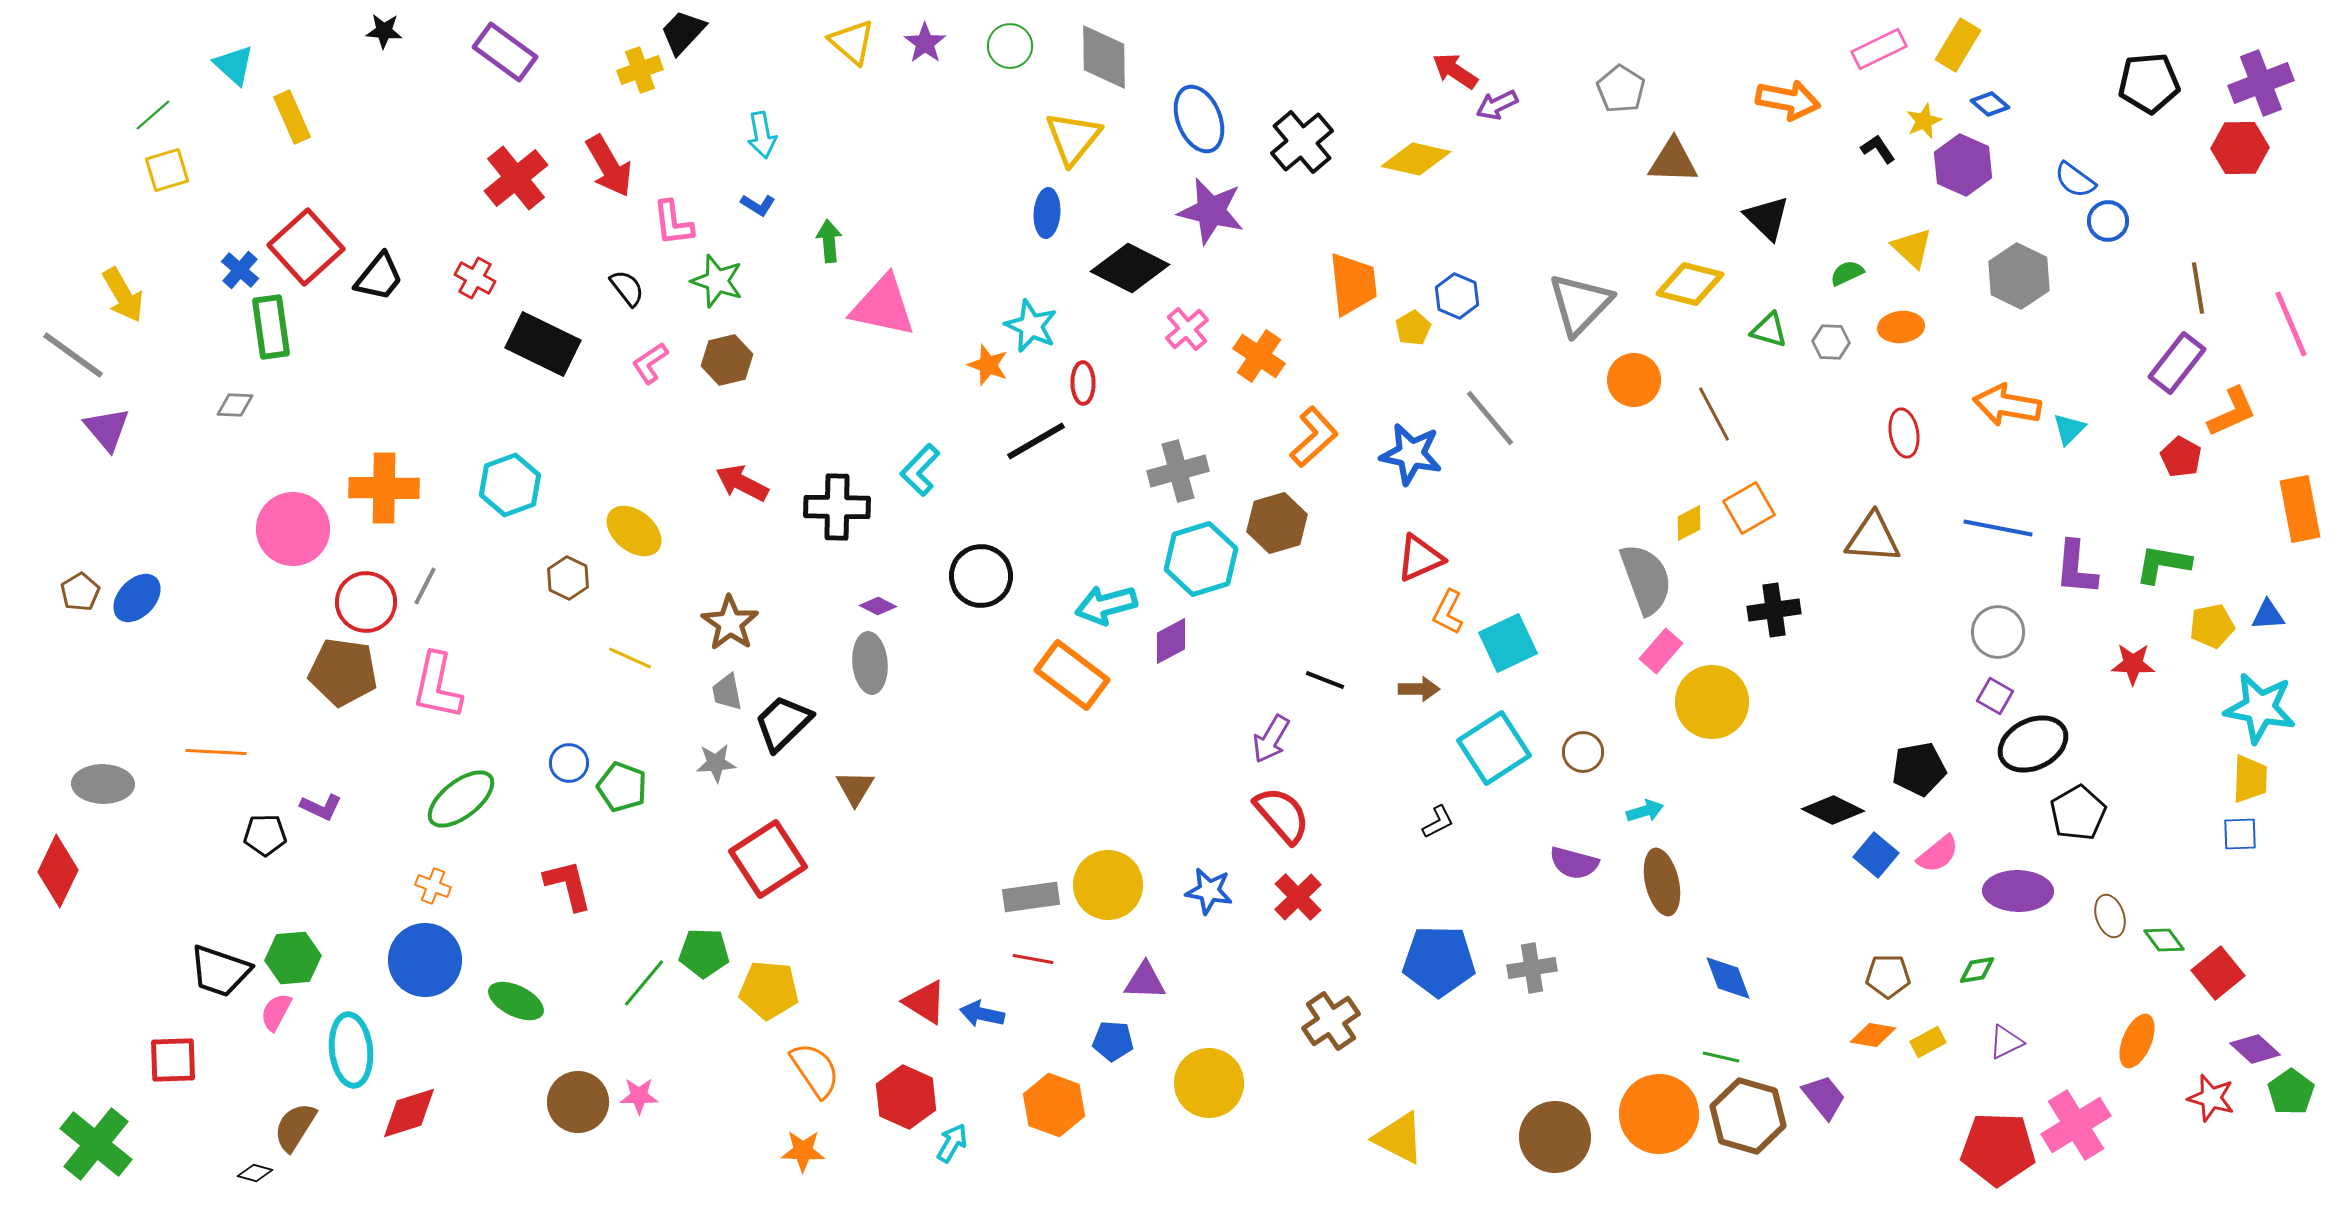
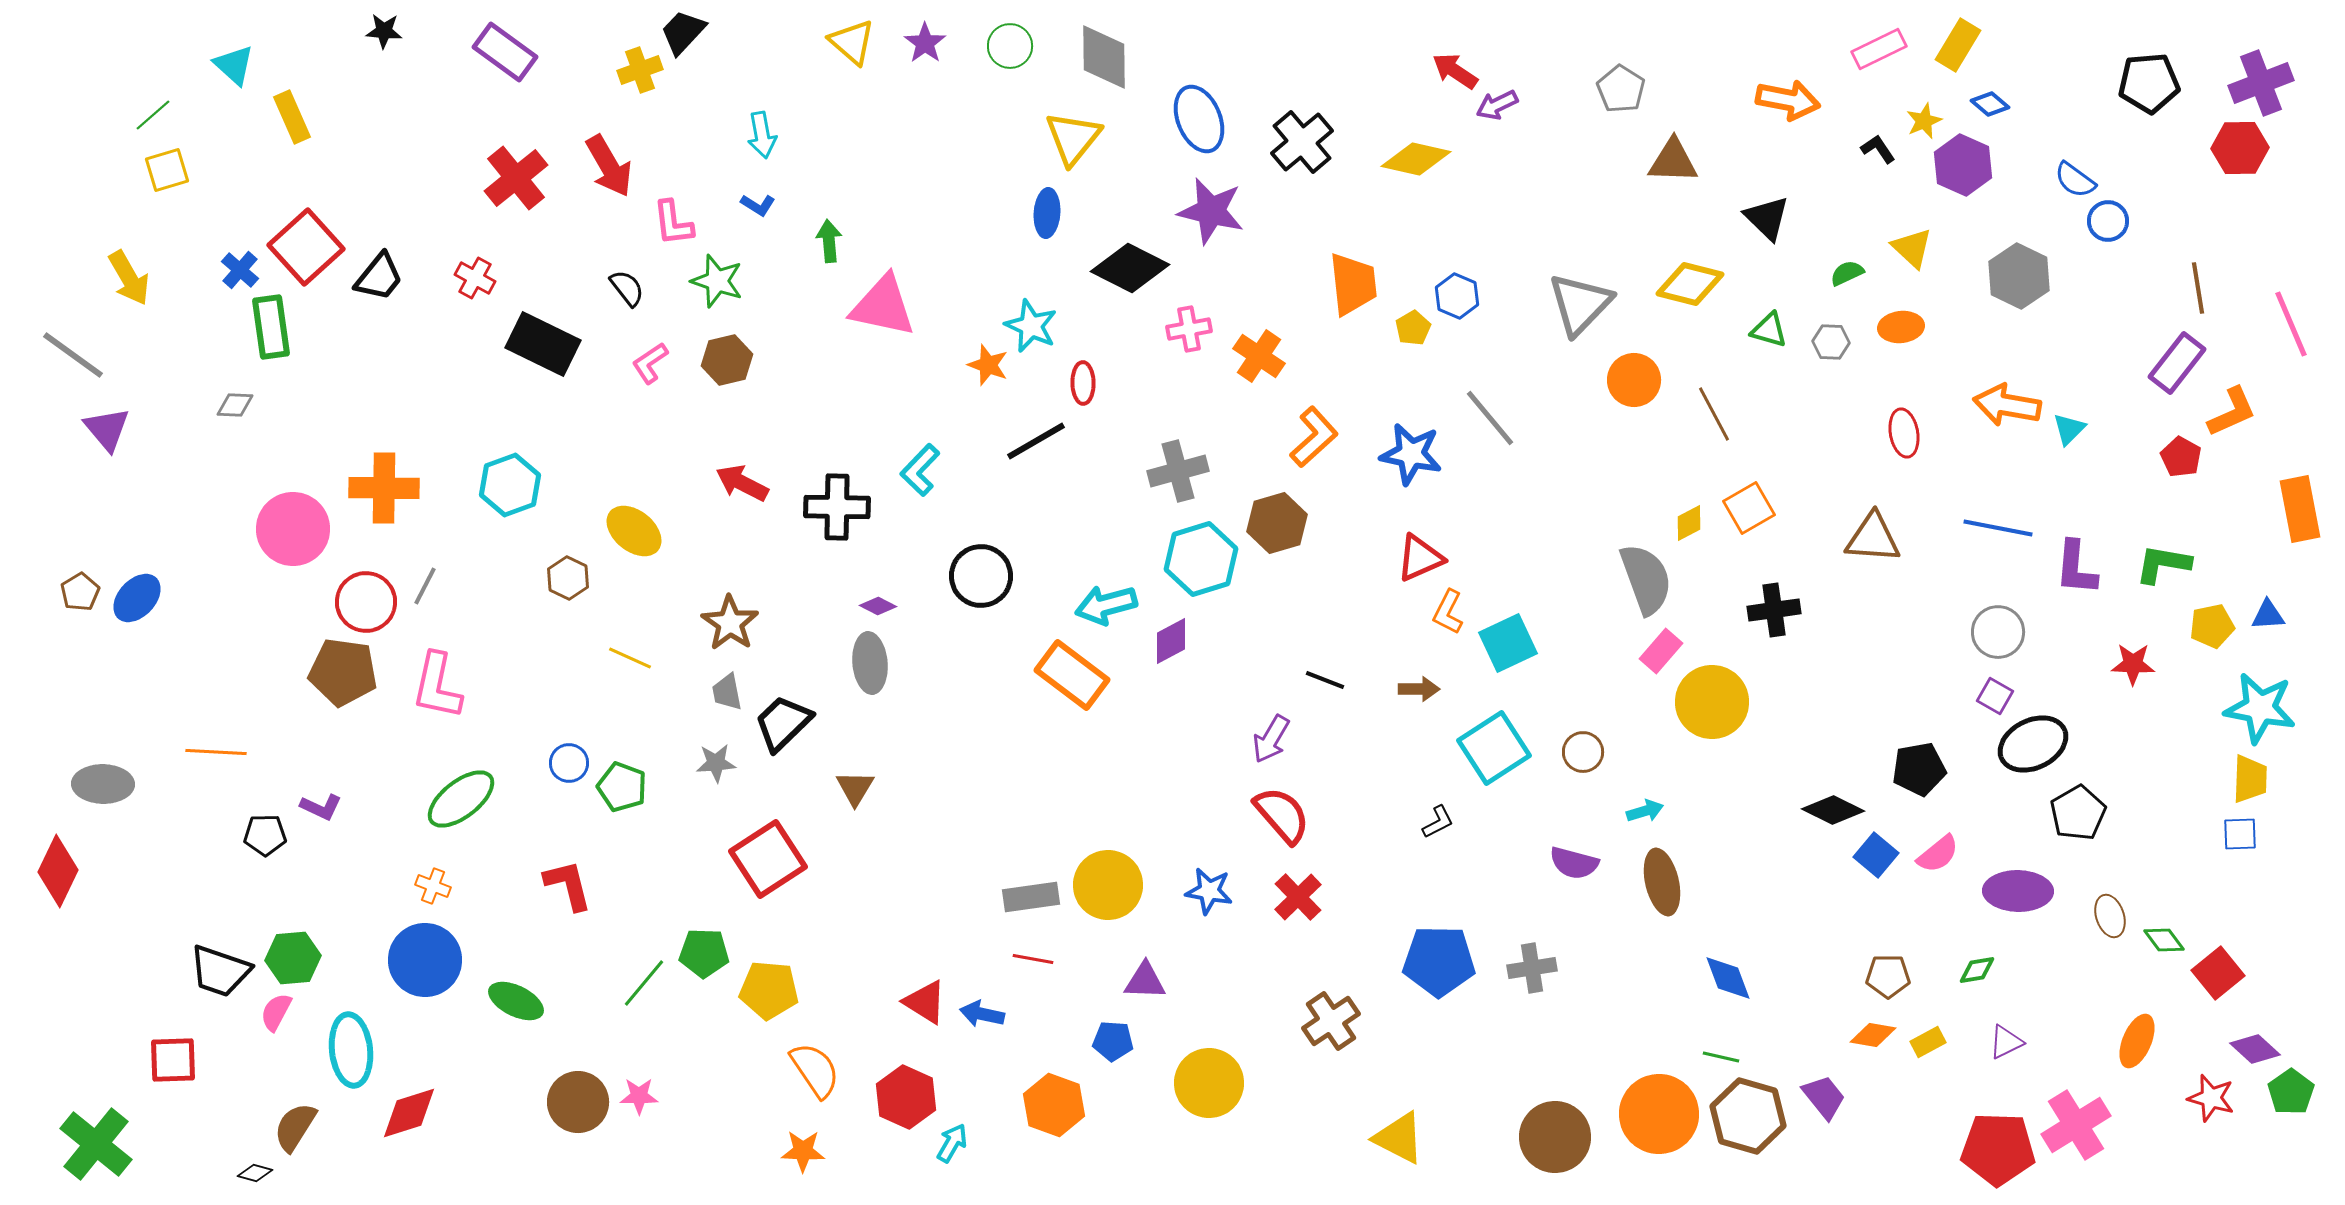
yellow arrow at (123, 295): moved 6 px right, 17 px up
pink cross at (1187, 329): moved 2 px right; rotated 30 degrees clockwise
